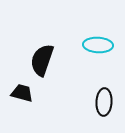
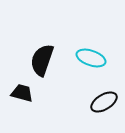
cyan ellipse: moved 7 px left, 13 px down; rotated 16 degrees clockwise
black ellipse: rotated 56 degrees clockwise
